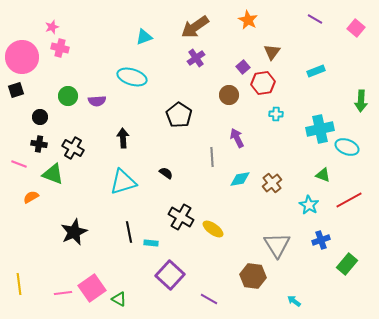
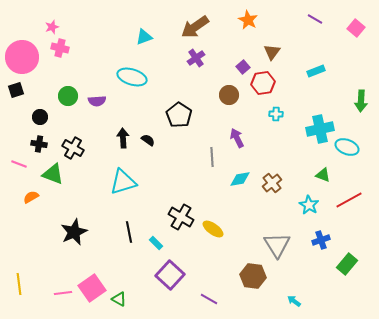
black semicircle at (166, 173): moved 18 px left, 33 px up
cyan rectangle at (151, 243): moved 5 px right; rotated 40 degrees clockwise
